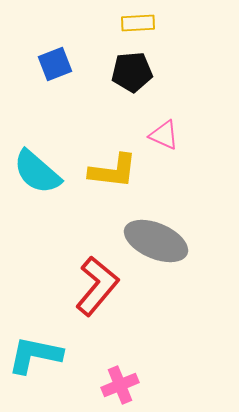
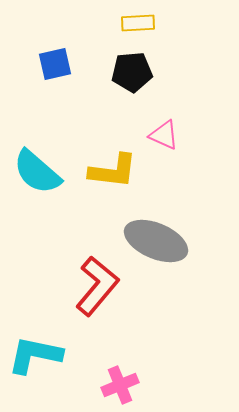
blue square: rotated 8 degrees clockwise
